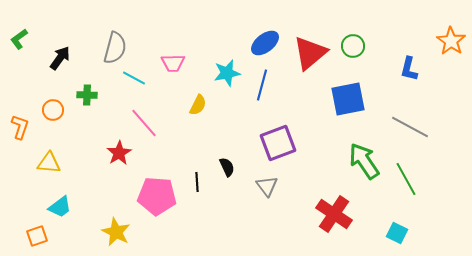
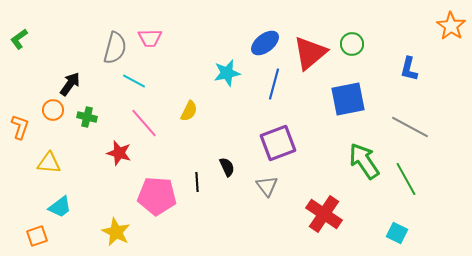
orange star: moved 15 px up
green circle: moved 1 px left, 2 px up
black arrow: moved 10 px right, 26 px down
pink trapezoid: moved 23 px left, 25 px up
cyan line: moved 3 px down
blue line: moved 12 px right, 1 px up
green cross: moved 22 px down; rotated 12 degrees clockwise
yellow semicircle: moved 9 px left, 6 px down
red star: rotated 25 degrees counterclockwise
red cross: moved 10 px left
